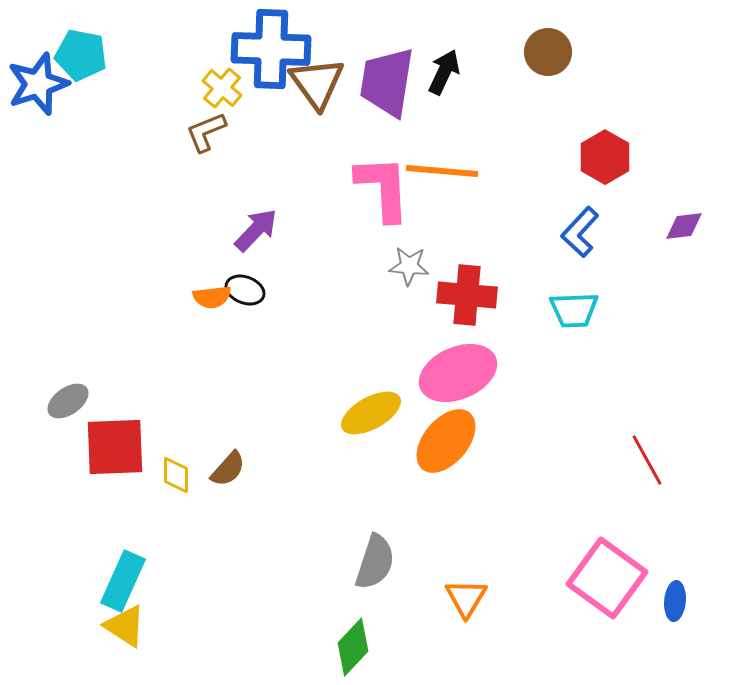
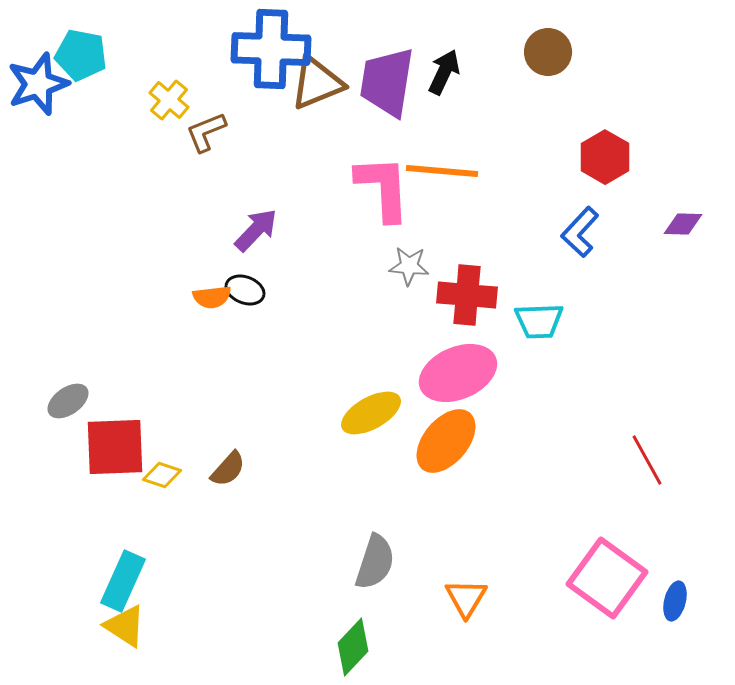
brown triangle: rotated 44 degrees clockwise
yellow cross: moved 53 px left, 12 px down
purple diamond: moved 1 px left, 2 px up; rotated 9 degrees clockwise
cyan trapezoid: moved 35 px left, 11 px down
yellow diamond: moved 14 px left; rotated 72 degrees counterclockwise
blue ellipse: rotated 9 degrees clockwise
